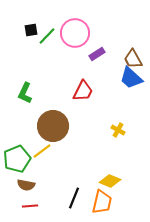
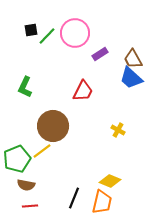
purple rectangle: moved 3 px right
green L-shape: moved 6 px up
